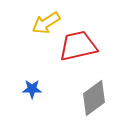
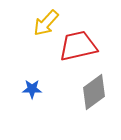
yellow arrow: rotated 16 degrees counterclockwise
gray diamond: moved 6 px up
